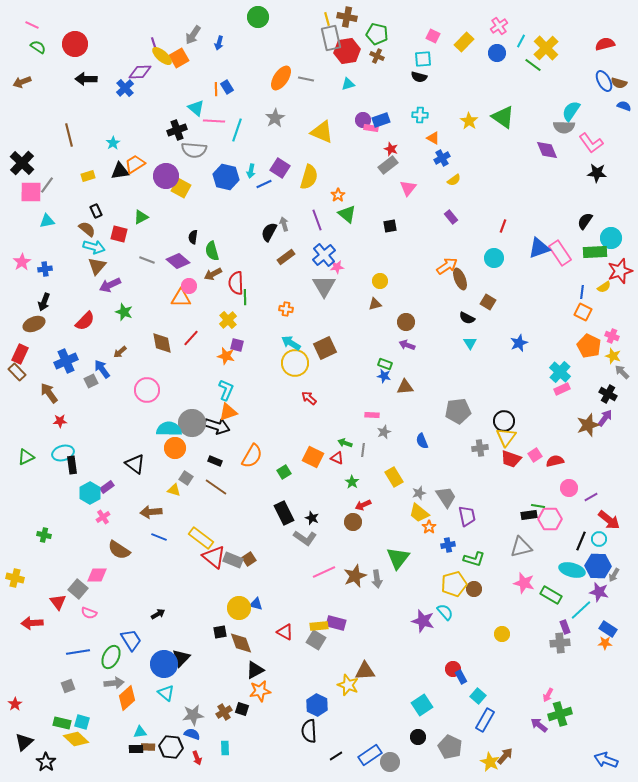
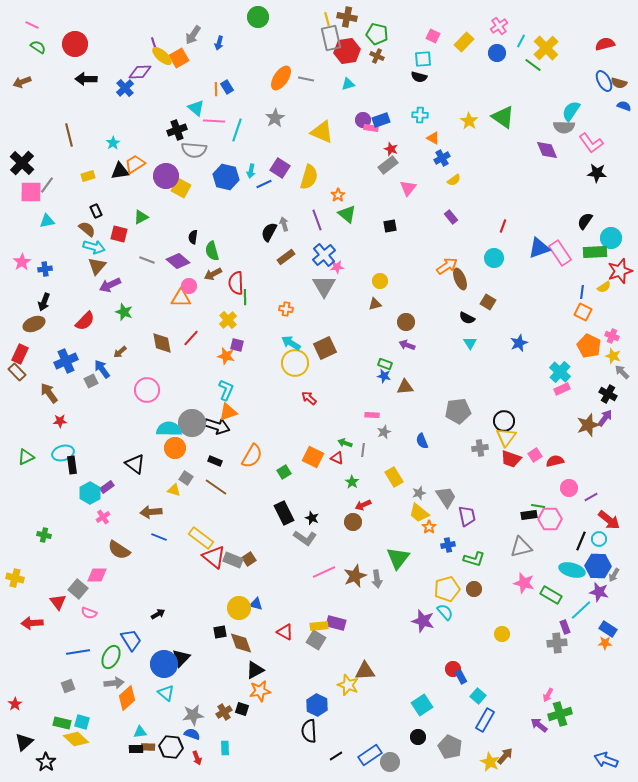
yellow pentagon at (454, 584): moved 7 px left, 5 px down
gray cross at (560, 643): moved 3 px left
